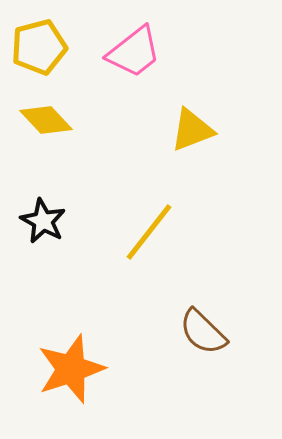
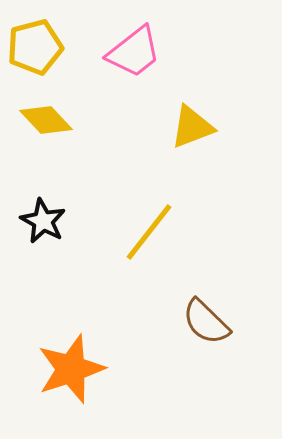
yellow pentagon: moved 4 px left
yellow triangle: moved 3 px up
brown semicircle: moved 3 px right, 10 px up
